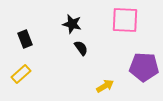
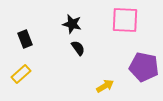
black semicircle: moved 3 px left
purple pentagon: rotated 8 degrees clockwise
